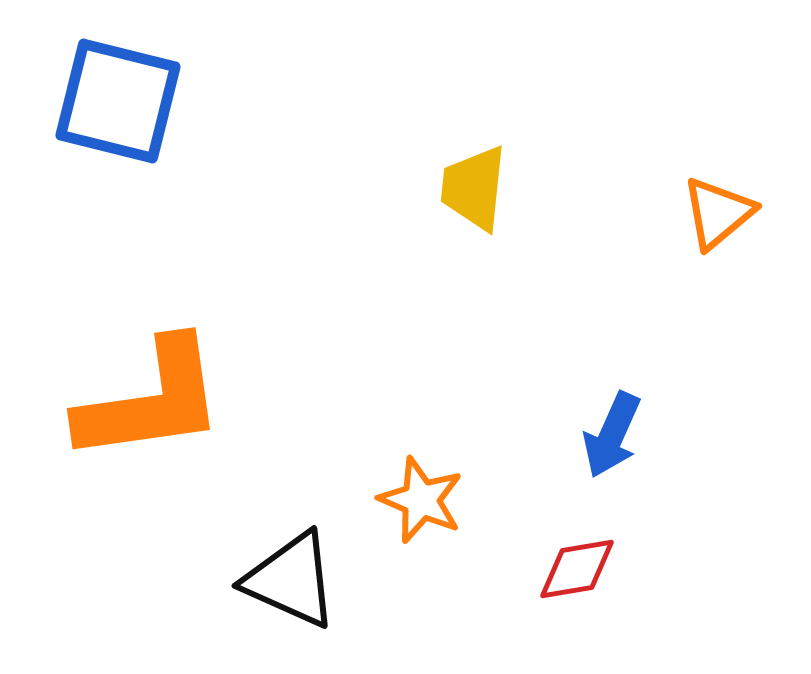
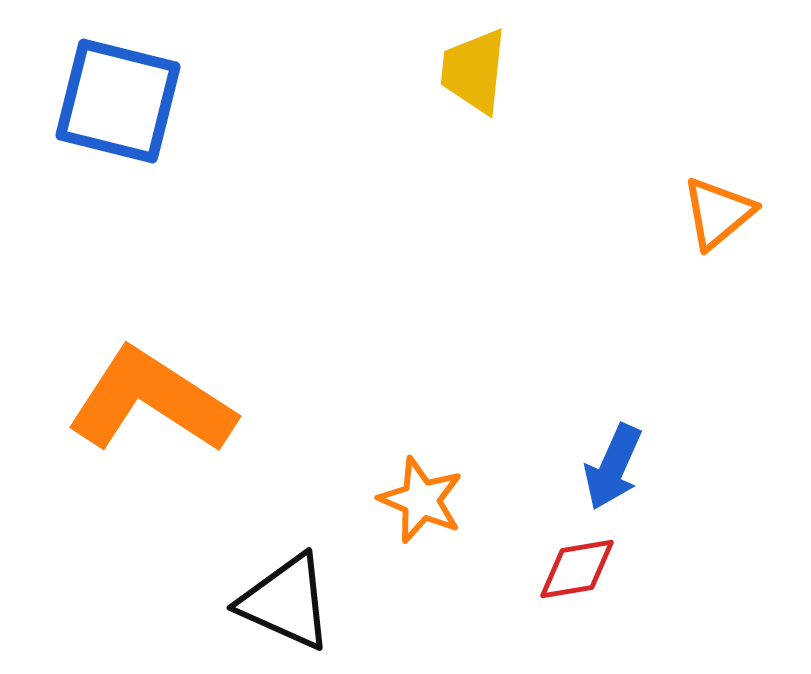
yellow trapezoid: moved 117 px up
orange L-shape: rotated 139 degrees counterclockwise
blue arrow: moved 1 px right, 32 px down
black triangle: moved 5 px left, 22 px down
